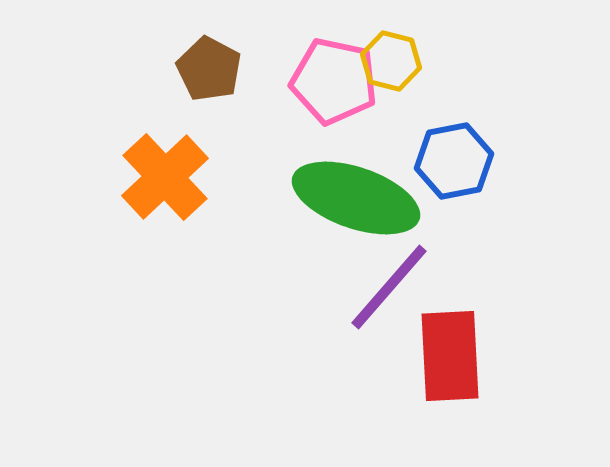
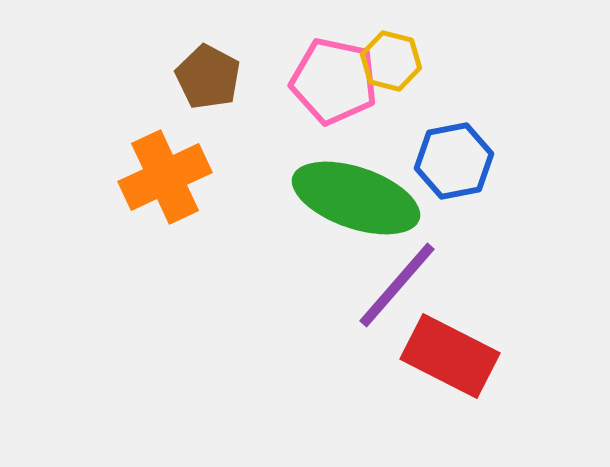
brown pentagon: moved 1 px left, 8 px down
orange cross: rotated 18 degrees clockwise
purple line: moved 8 px right, 2 px up
red rectangle: rotated 60 degrees counterclockwise
